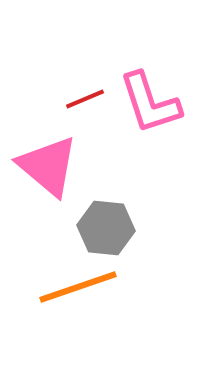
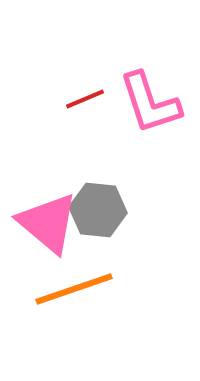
pink triangle: moved 57 px down
gray hexagon: moved 8 px left, 18 px up
orange line: moved 4 px left, 2 px down
